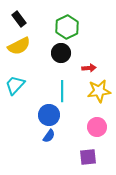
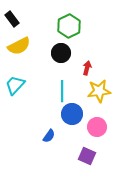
black rectangle: moved 7 px left
green hexagon: moved 2 px right, 1 px up
red arrow: moved 2 px left; rotated 72 degrees counterclockwise
blue circle: moved 23 px right, 1 px up
purple square: moved 1 px left, 1 px up; rotated 30 degrees clockwise
